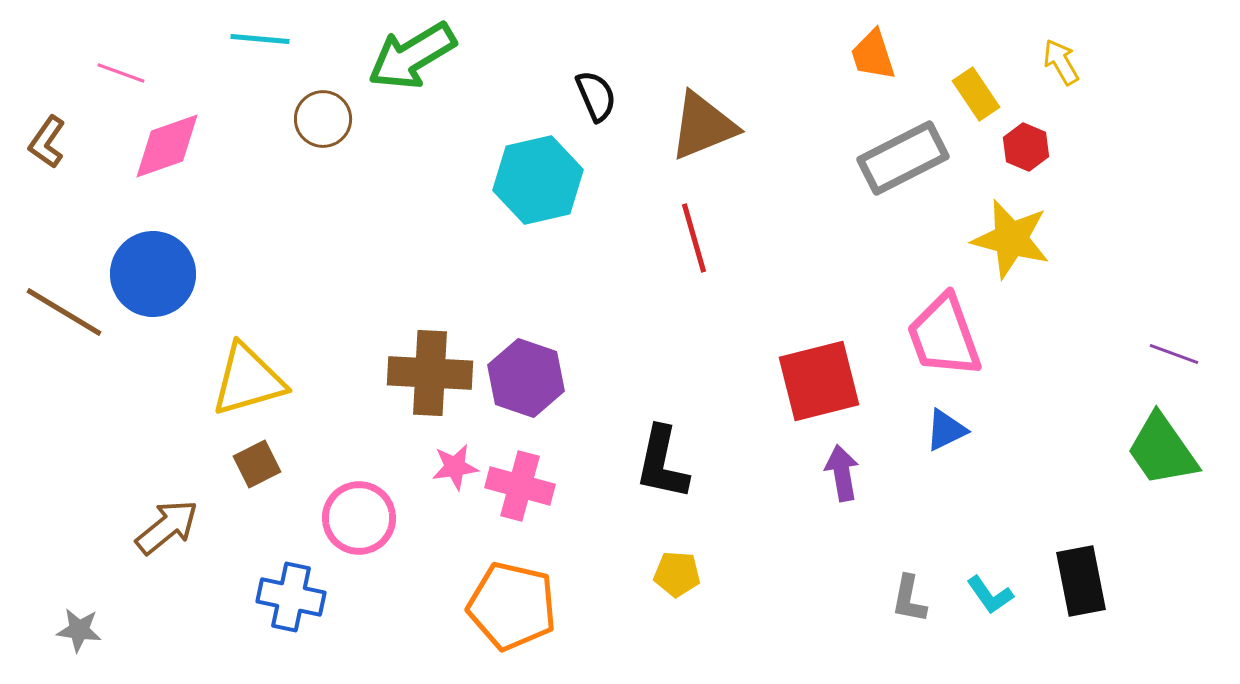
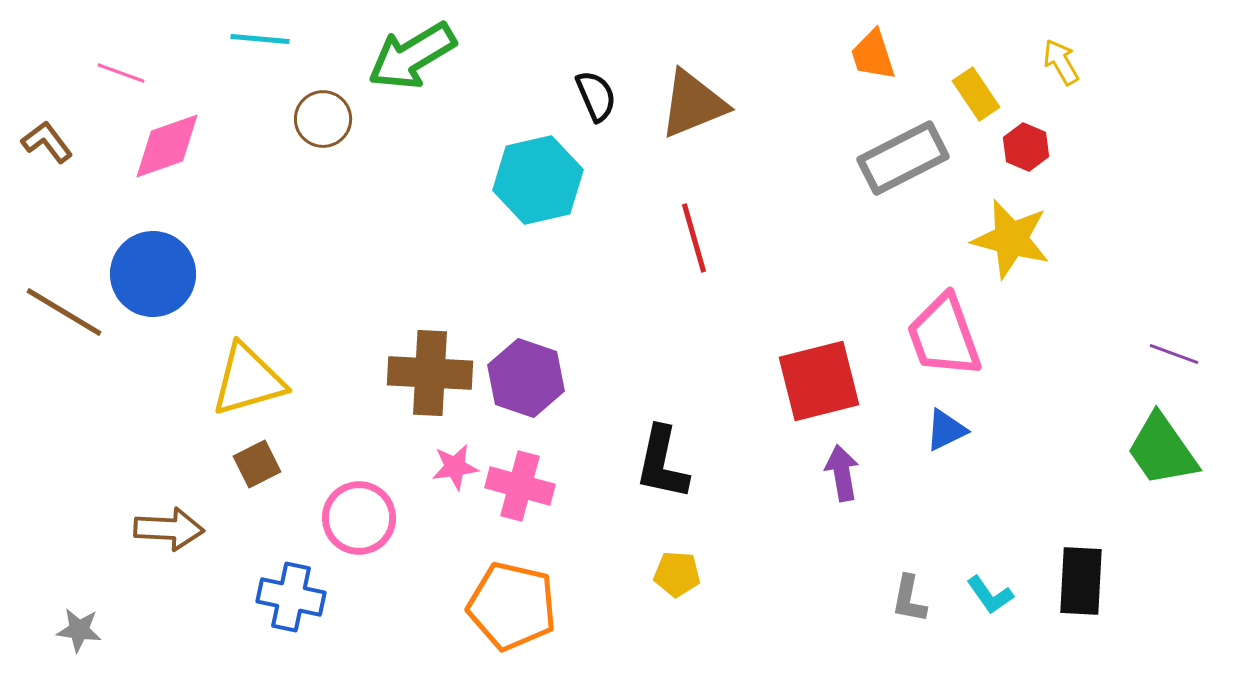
brown triangle: moved 10 px left, 22 px up
brown L-shape: rotated 108 degrees clockwise
brown arrow: moved 2 px right, 2 px down; rotated 42 degrees clockwise
black rectangle: rotated 14 degrees clockwise
